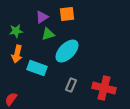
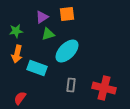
gray rectangle: rotated 16 degrees counterclockwise
red semicircle: moved 9 px right, 1 px up
